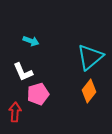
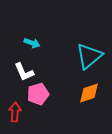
cyan arrow: moved 1 px right, 2 px down
cyan triangle: moved 1 px left, 1 px up
white L-shape: moved 1 px right
orange diamond: moved 2 px down; rotated 35 degrees clockwise
